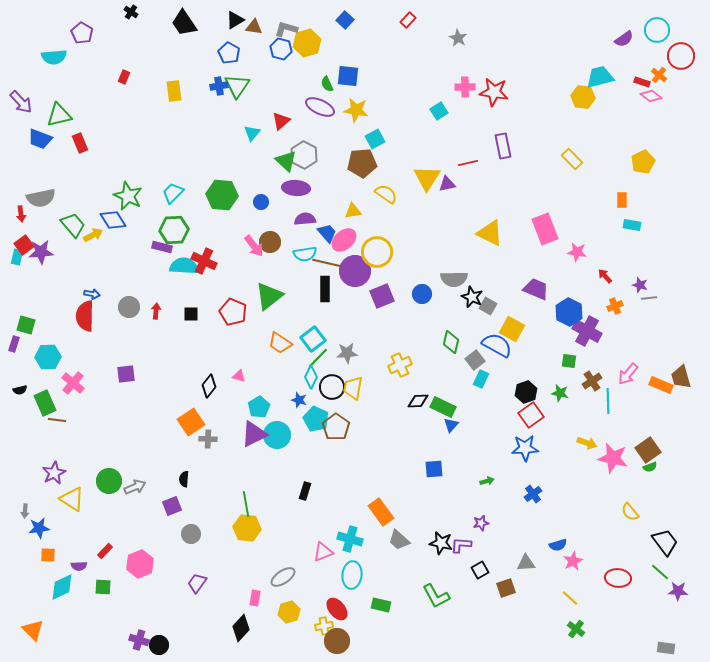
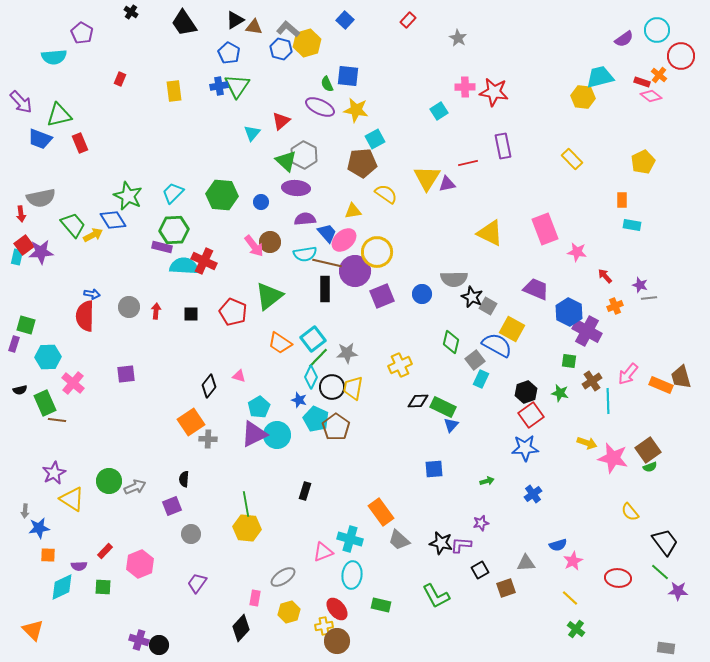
gray L-shape at (286, 29): moved 2 px right; rotated 25 degrees clockwise
red rectangle at (124, 77): moved 4 px left, 2 px down
